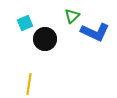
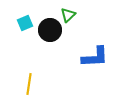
green triangle: moved 4 px left, 1 px up
blue L-shape: moved 25 px down; rotated 28 degrees counterclockwise
black circle: moved 5 px right, 9 px up
